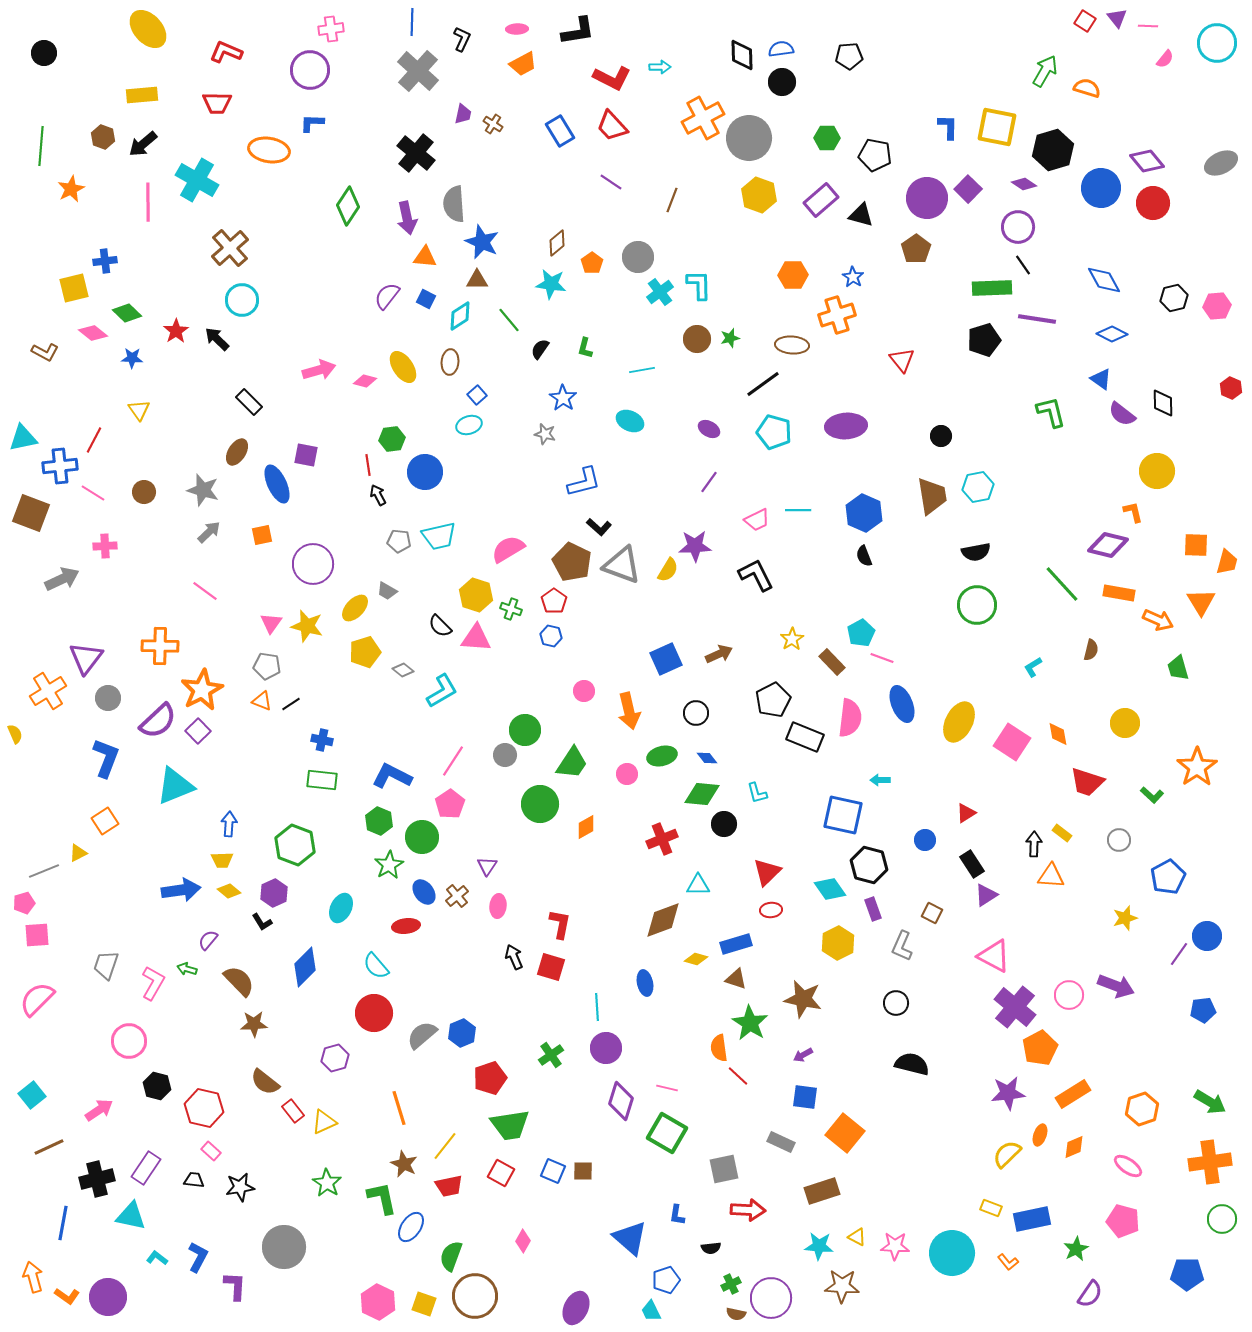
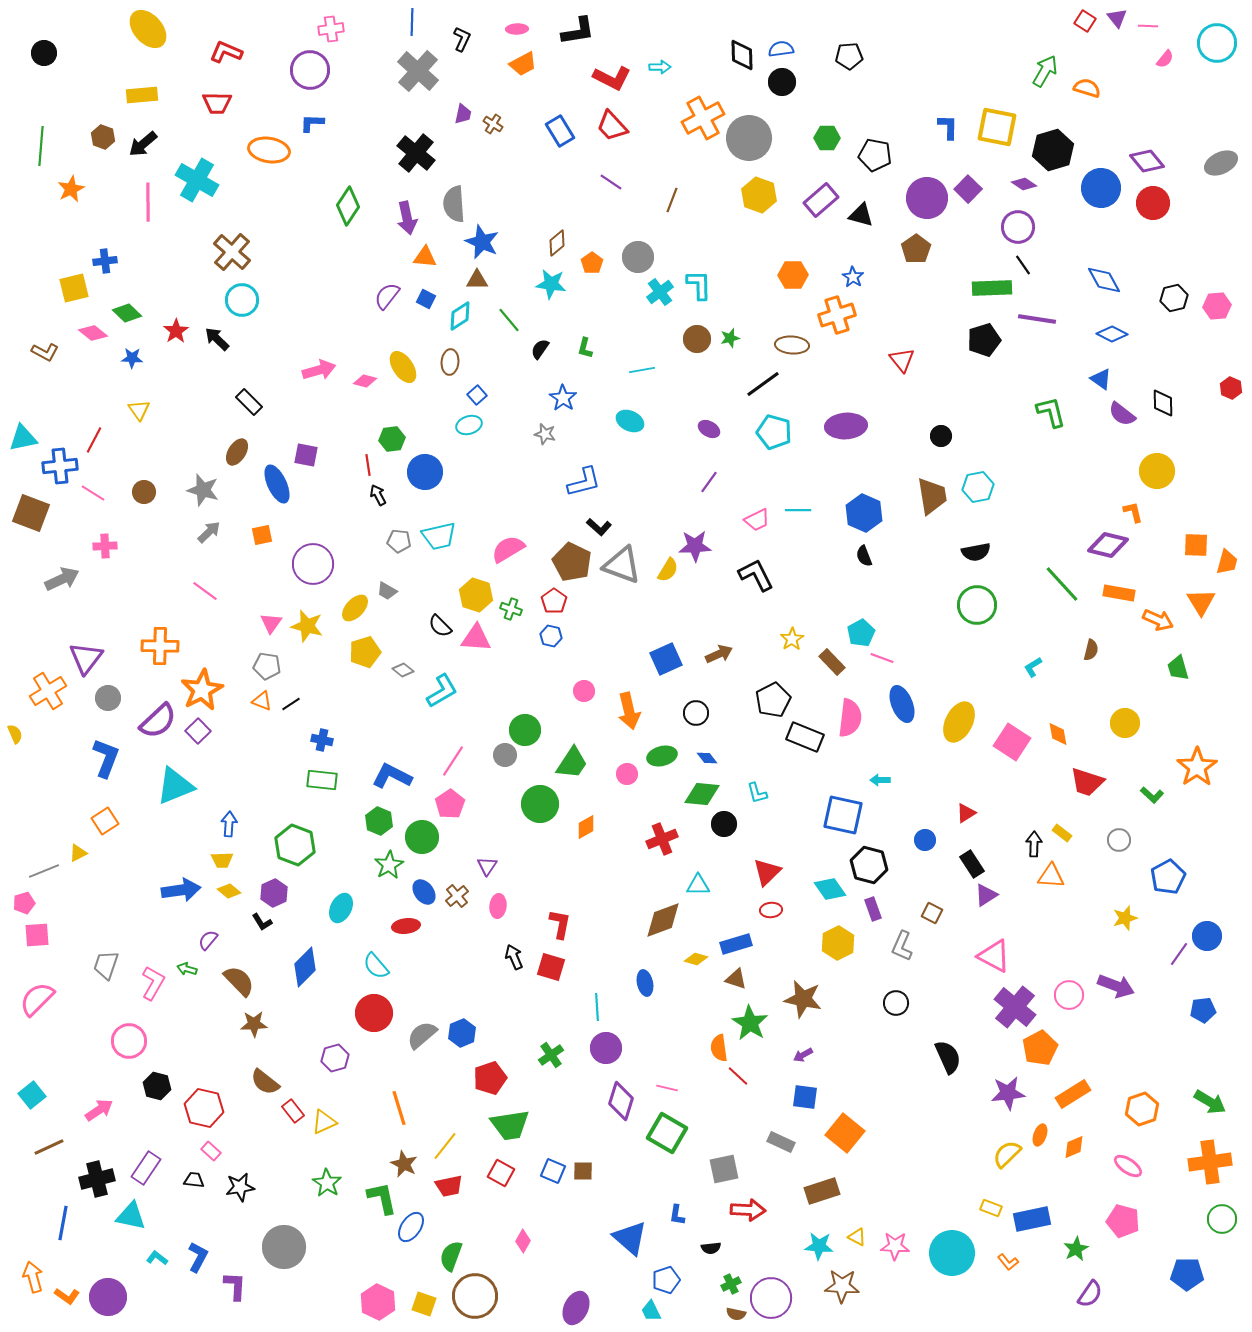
brown cross at (230, 248): moved 2 px right, 4 px down; rotated 6 degrees counterclockwise
black semicircle at (912, 1064): moved 36 px right, 7 px up; rotated 52 degrees clockwise
